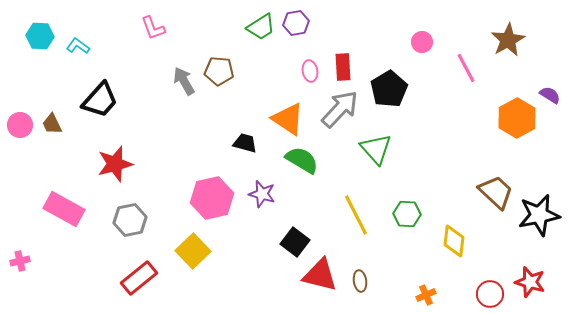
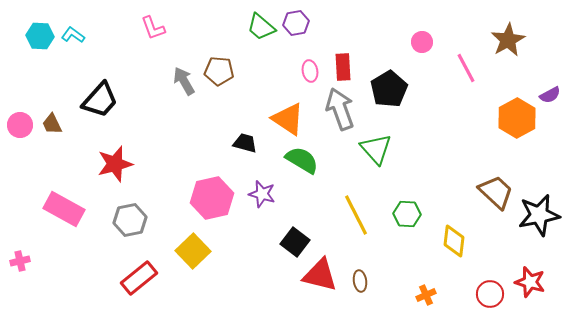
green trapezoid at (261, 27): rotated 72 degrees clockwise
cyan L-shape at (78, 46): moved 5 px left, 11 px up
purple semicircle at (550, 95): rotated 120 degrees clockwise
gray arrow at (340, 109): rotated 63 degrees counterclockwise
